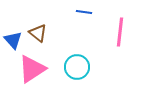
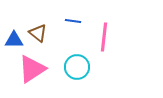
blue line: moved 11 px left, 9 px down
pink line: moved 16 px left, 5 px down
blue triangle: moved 1 px right; rotated 48 degrees counterclockwise
